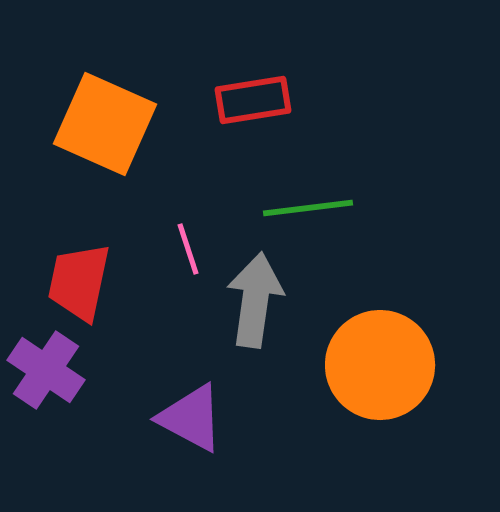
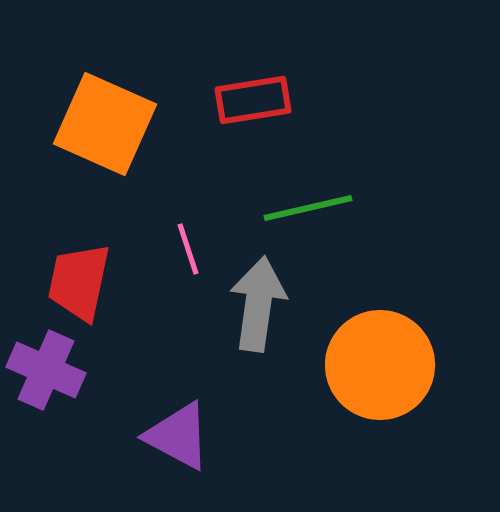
green line: rotated 6 degrees counterclockwise
gray arrow: moved 3 px right, 4 px down
purple cross: rotated 10 degrees counterclockwise
purple triangle: moved 13 px left, 18 px down
